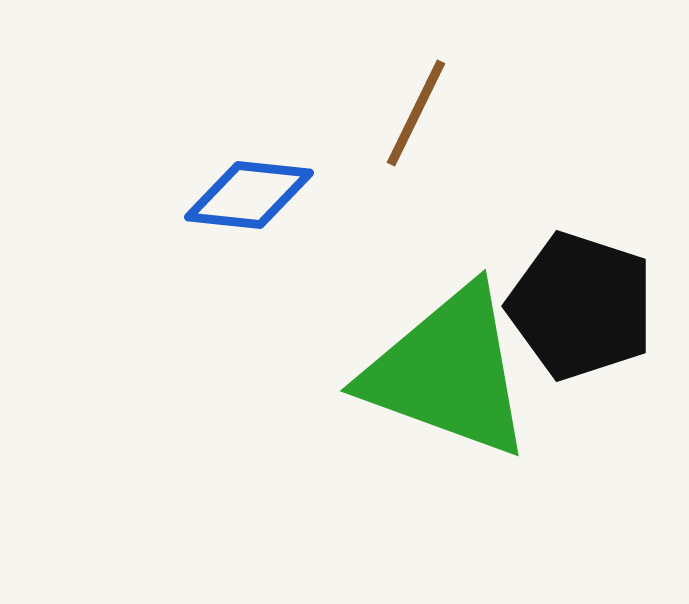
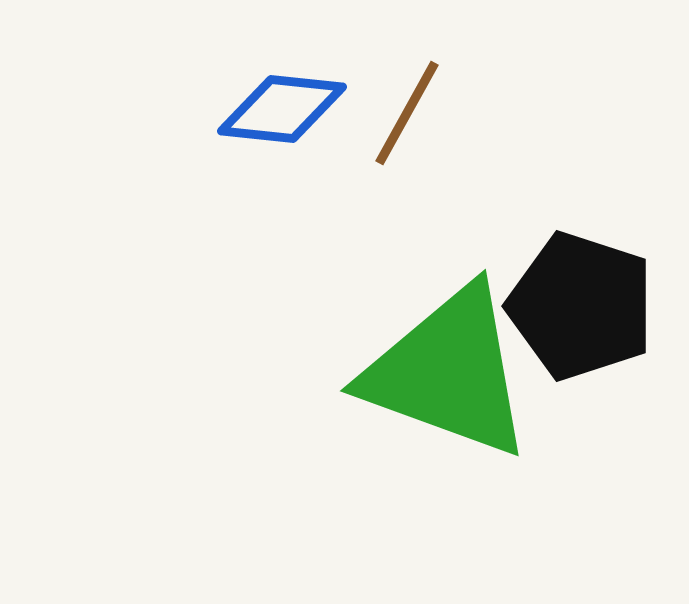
brown line: moved 9 px left; rotated 3 degrees clockwise
blue diamond: moved 33 px right, 86 px up
